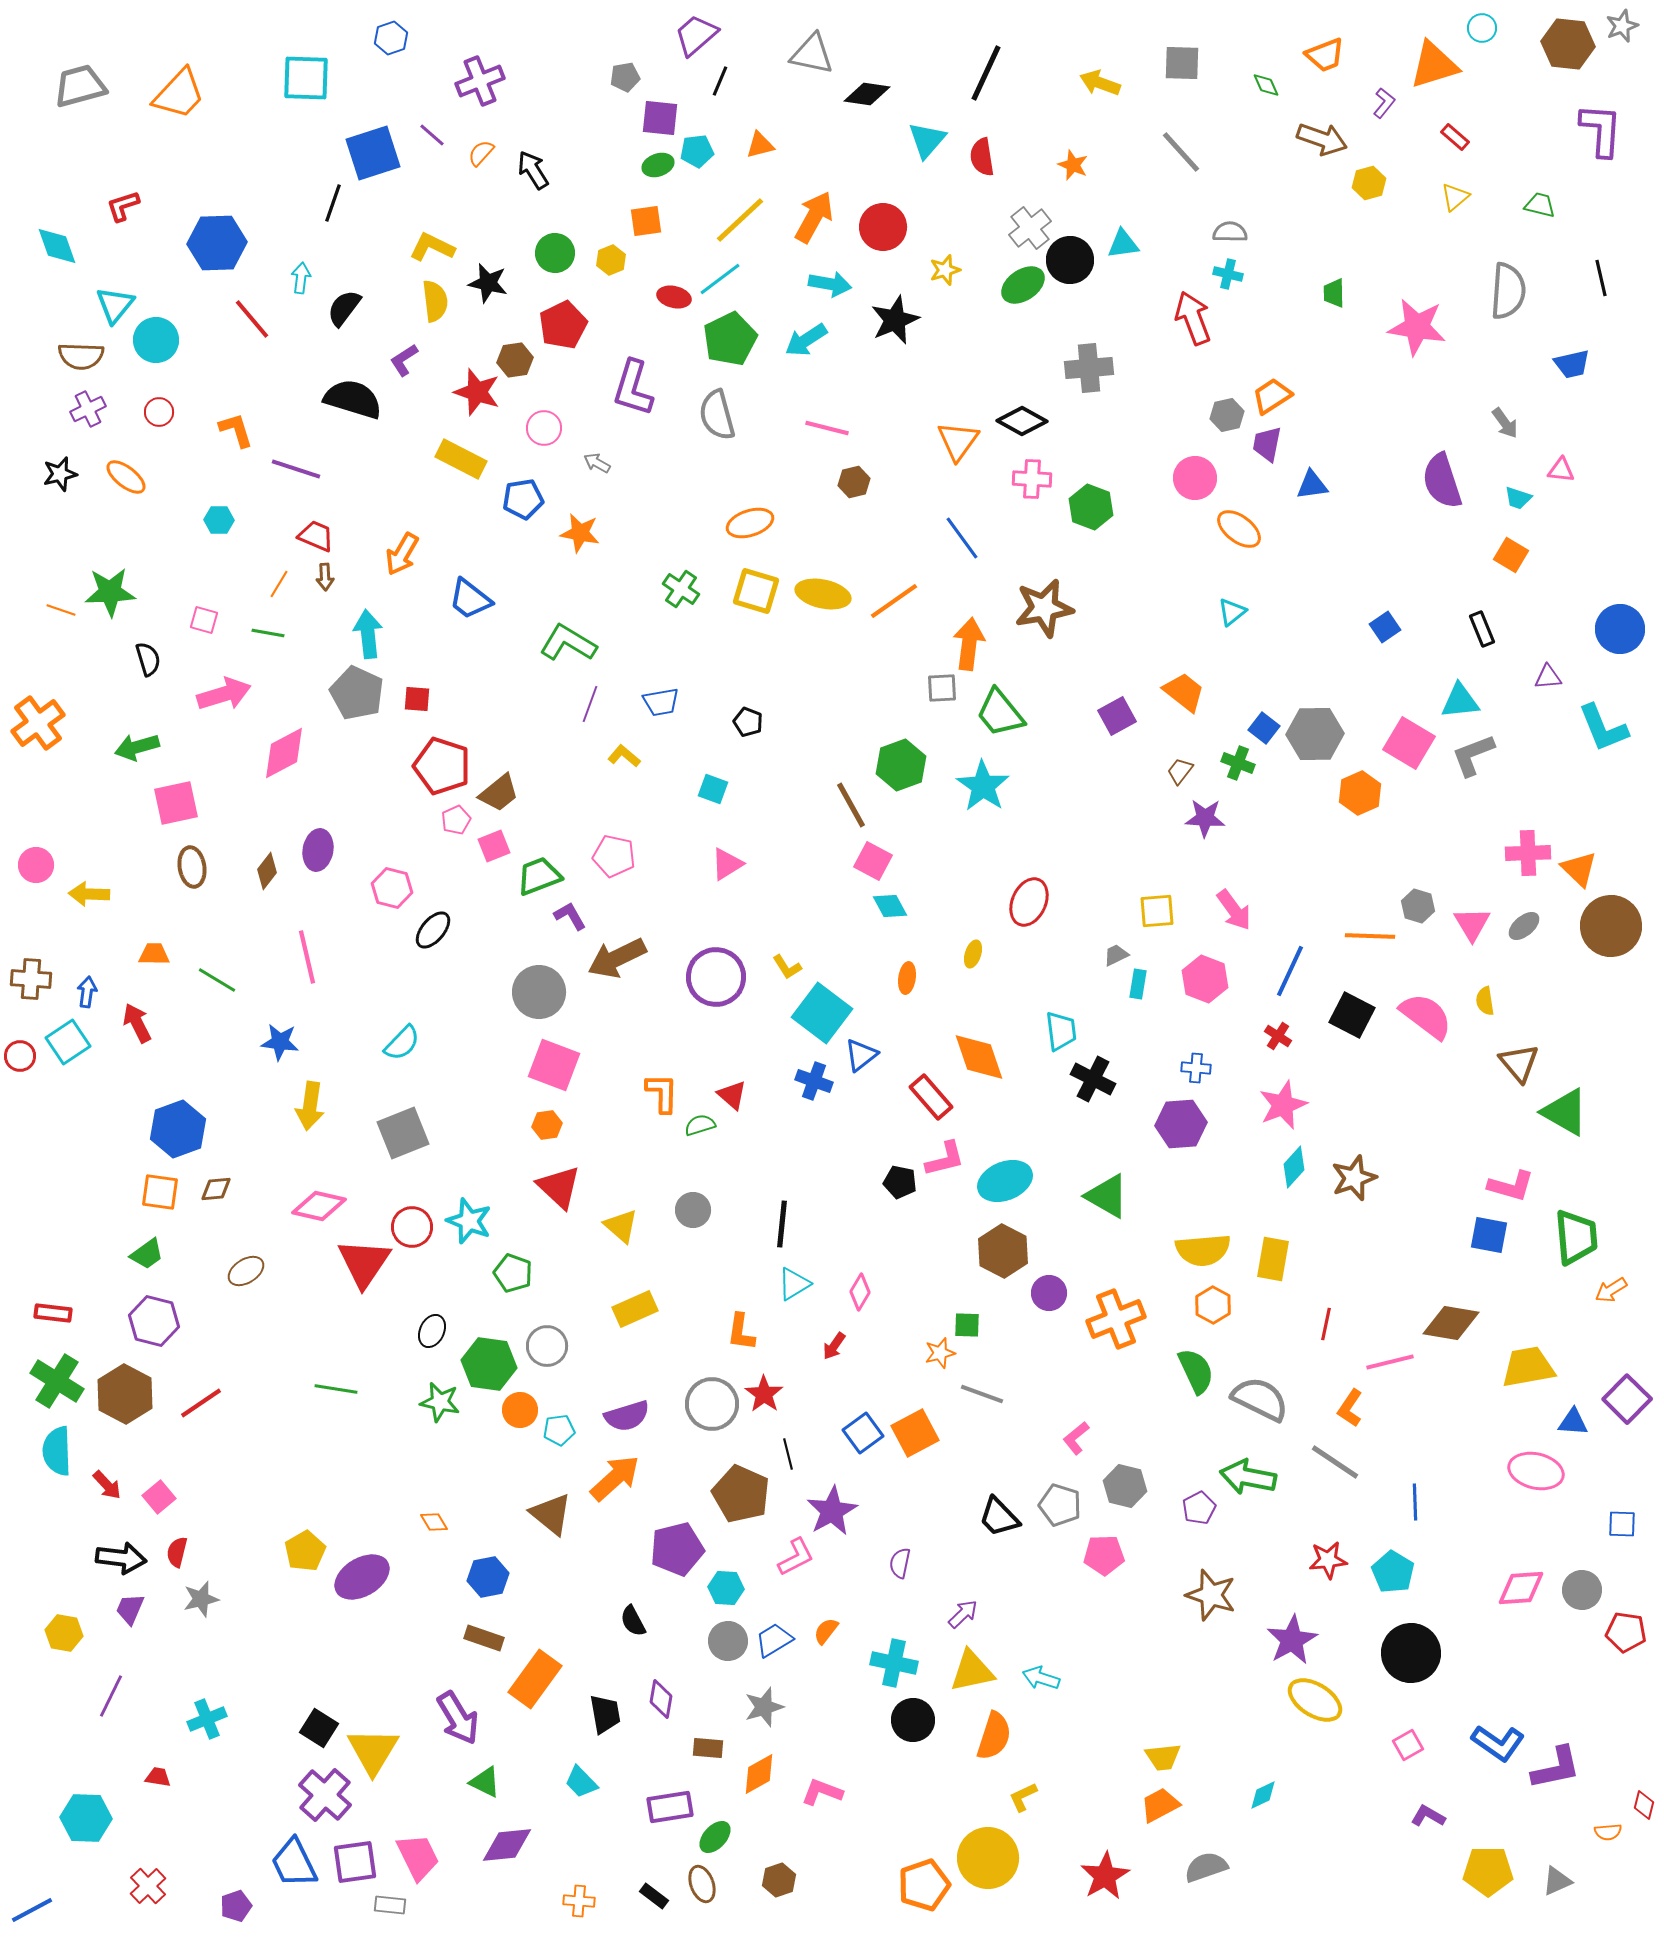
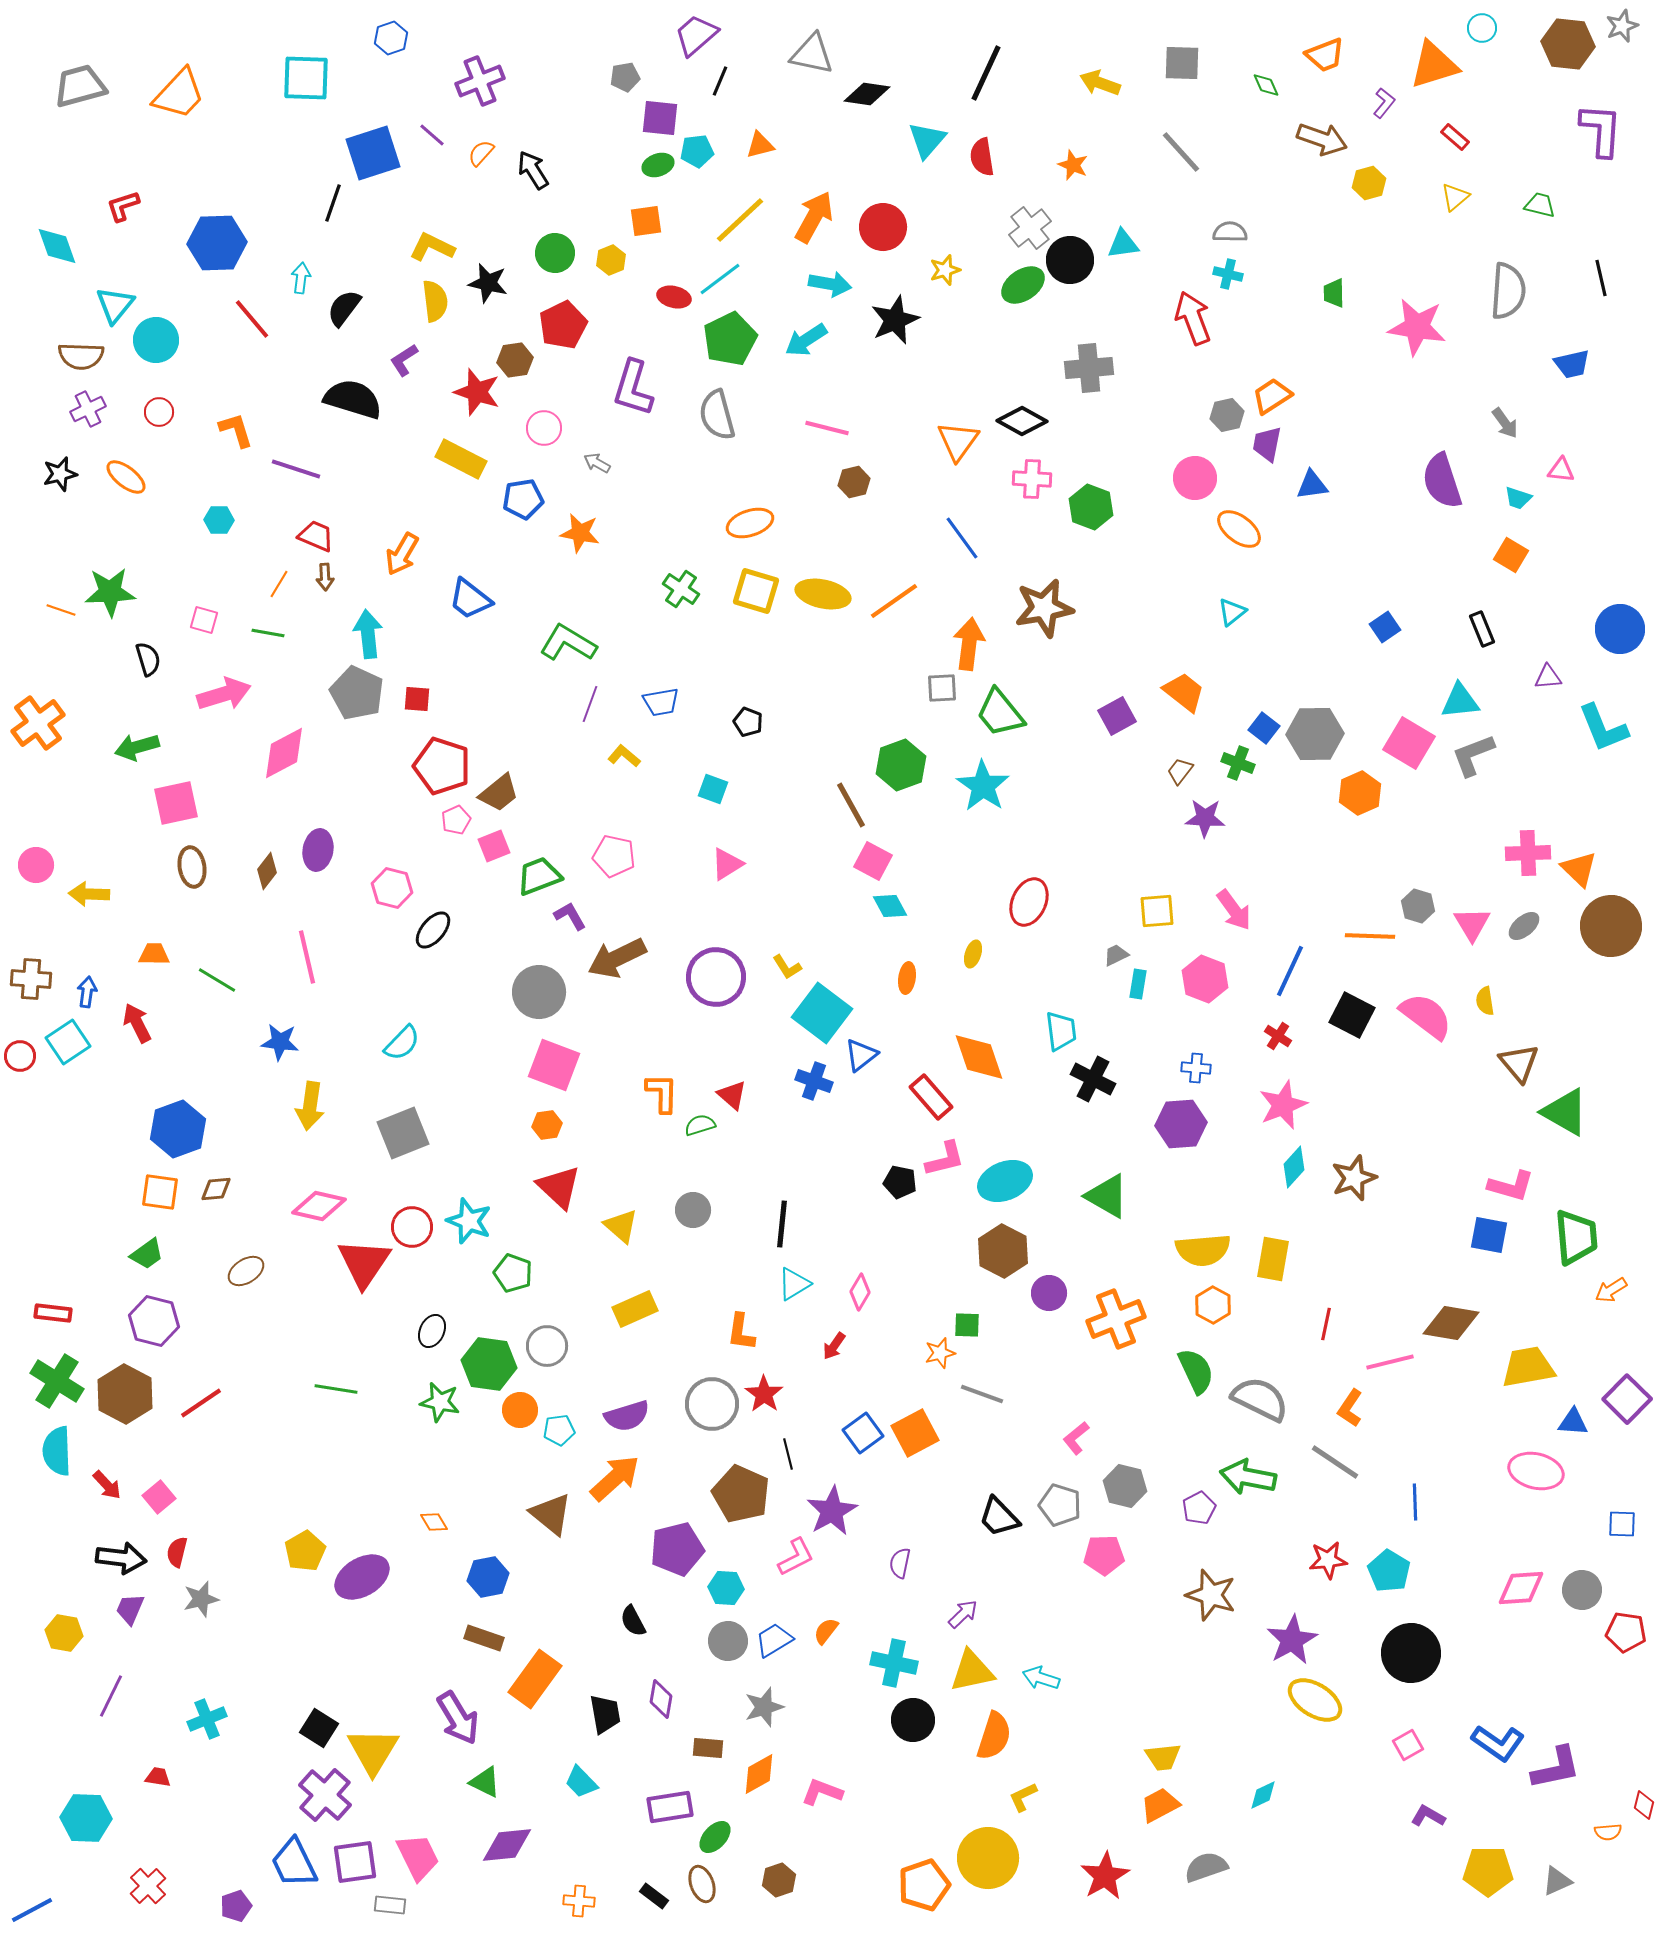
cyan pentagon at (1393, 1572): moved 4 px left, 1 px up
